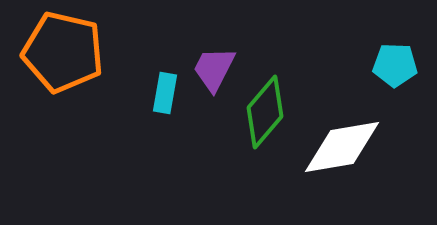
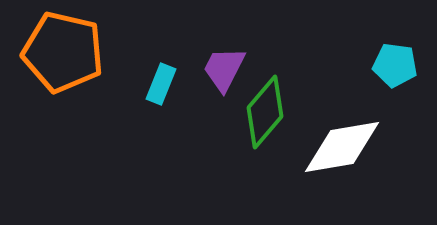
cyan pentagon: rotated 6 degrees clockwise
purple trapezoid: moved 10 px right
cyan rectangle: moved 4 px left, 9 px up; rotated 12 degrees clockwise
